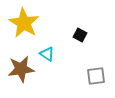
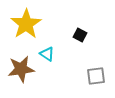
yellow star: moved 2 px right, 1 px down; rotated 8 degrees clockwise
